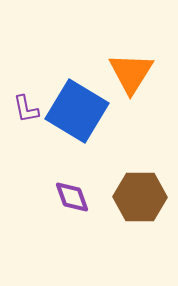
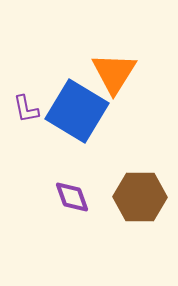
orange triangle: moved 17 px left
